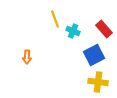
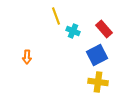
yellow line: moved 1 px right, 3 px up
blue square: moved 3 px right
